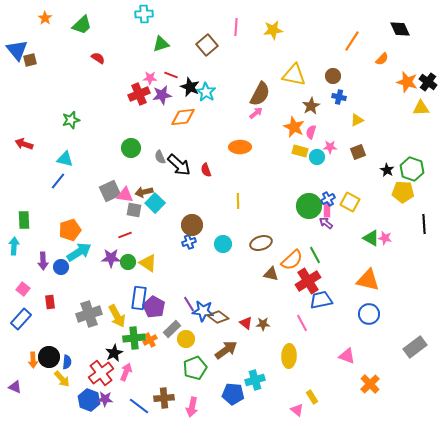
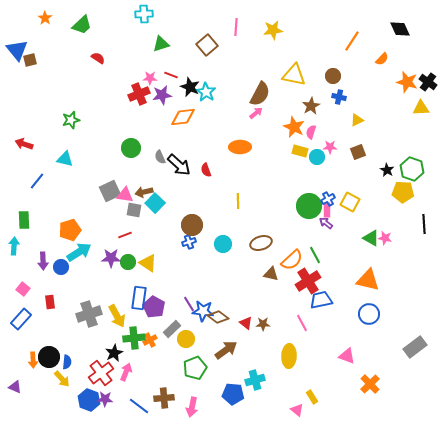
blue line at (58, 181): moved 21 px left
